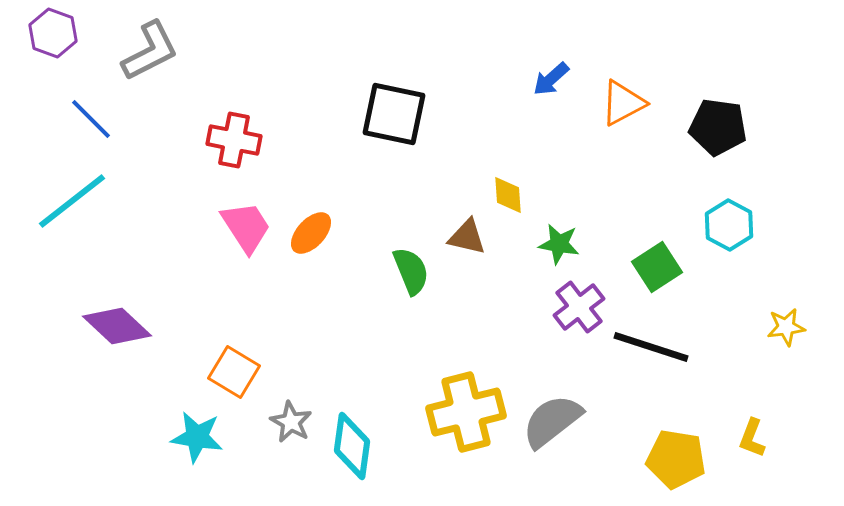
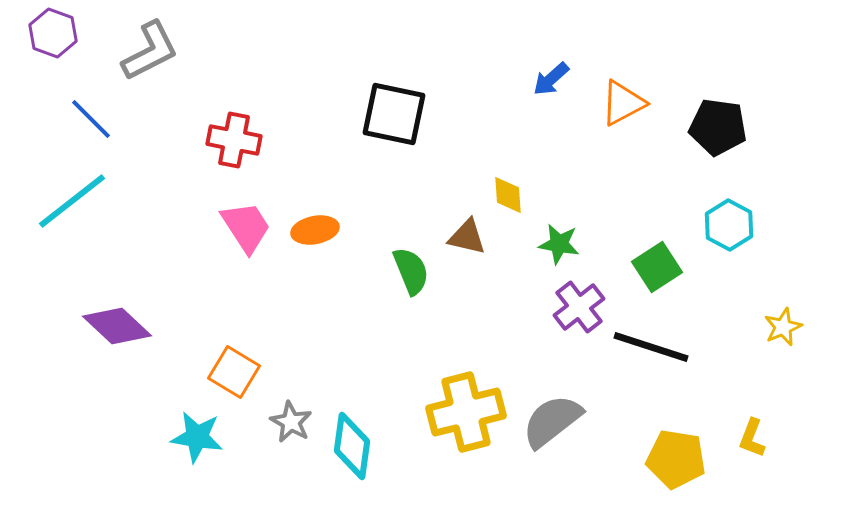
orange ellipse: moved 4 px right, 3 px up; rotated 36 degrees clockwise
yellow star: moved 3 px left; rotated 15 degrees counterclockwise
